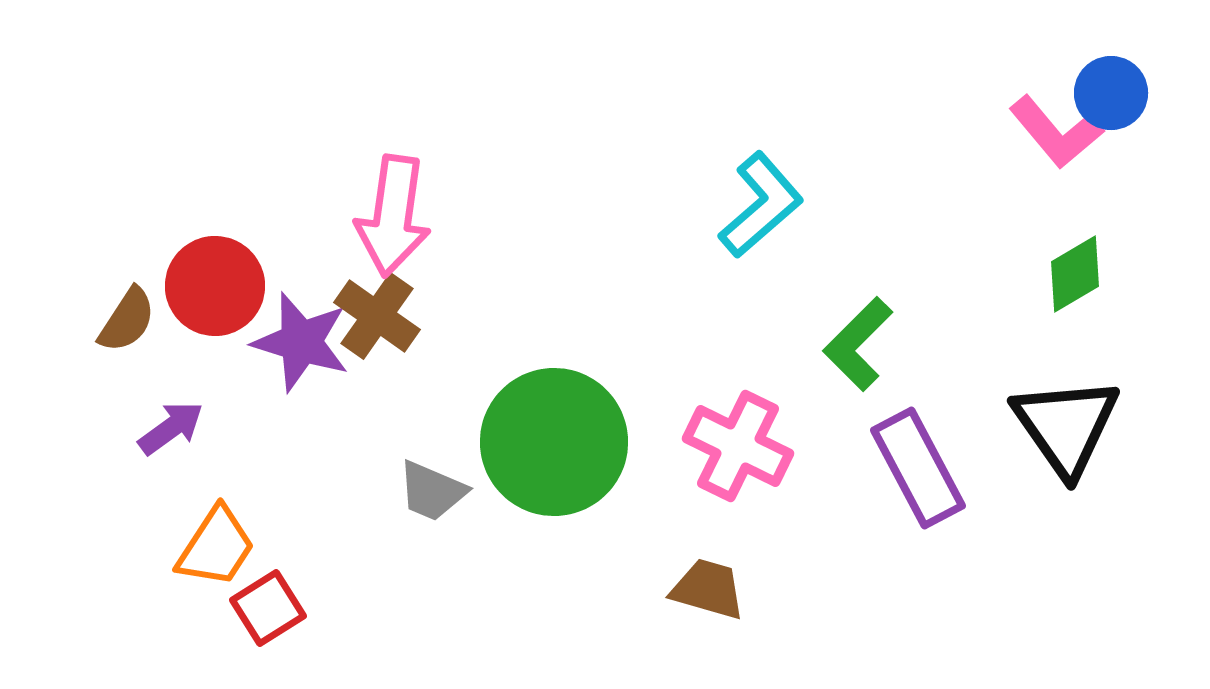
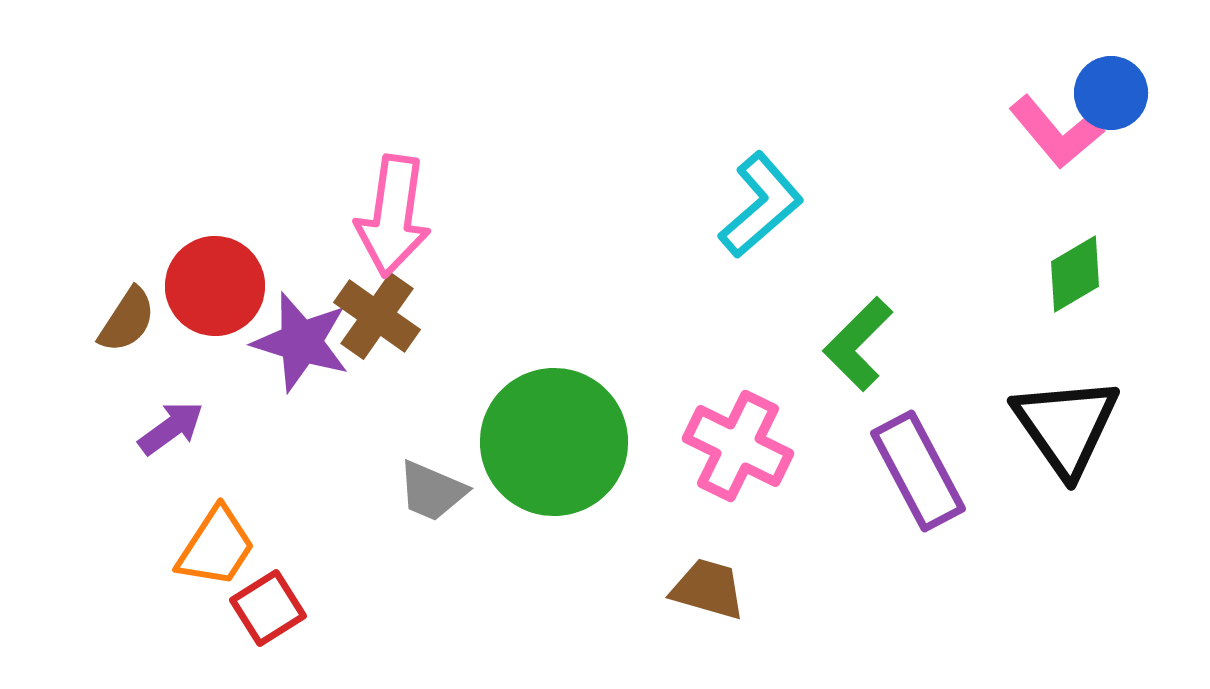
purple rectangle: moved 3 px down
